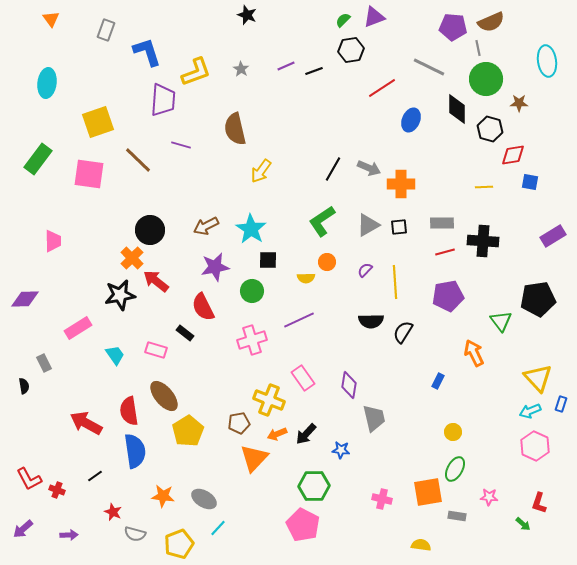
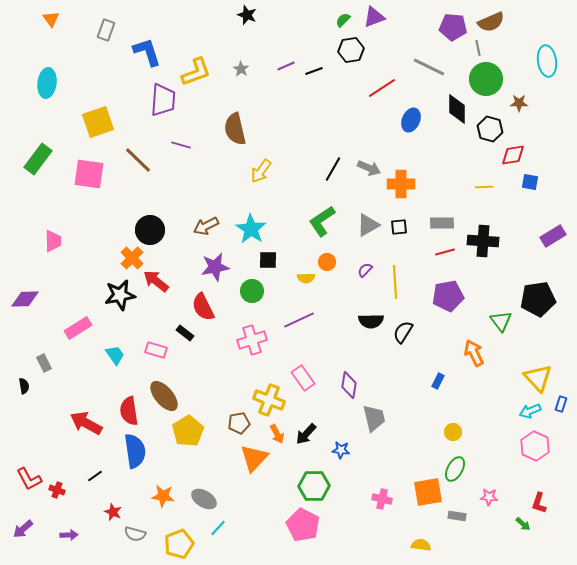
orange arrow at (277, 434): rotated 96 degrees counterclockwise
